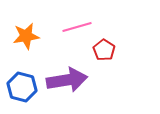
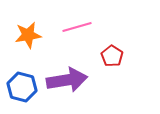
orange star: moved 2 px right, 1 px up
red pentagon: moved 8 px right, 6 px down
